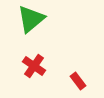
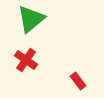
red cross: moved 8 px left, 6 px up
